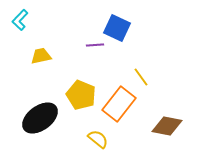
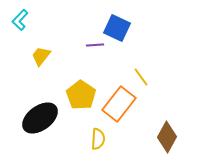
yellow trapezoid: rotated 40 degrees counterclockwise
yellow pentagon: rotated 12 degrees clockwise
brown diamond: moved 11 px down; rotated 72 degrees counterclockwise
yellow semicircle: rotated 55 degrees clockwise
